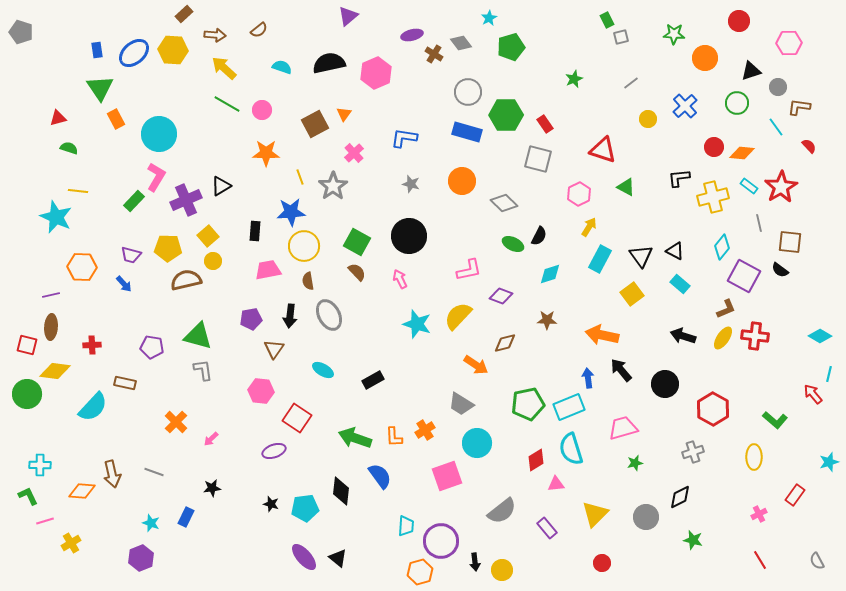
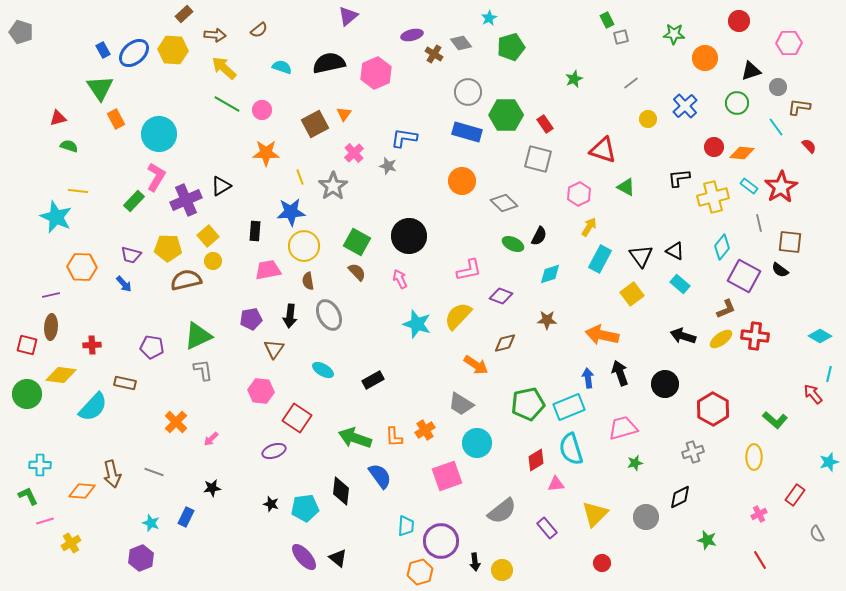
blue rectangle at (97, 50): moved 6 px right; rotated 21 degrees counterclockwise
green semicircle at (69, 148): moved 2 px up
gray star at (411, 184): moved 23 px left, 18 px up
green triangle at (198, 336): rotated 40 degrees counterclockwise
yellow ellipse at (723, 338): moved 2 px left, 1 px down; rotated 20 degrees clockwise
black arrow at (621, 370): moved 1 px left, 3 px down; rotated 20 degrees clockwise
yellow diamond at (55, 371): moved 6 px right, 4 px down
green star at (693, 540): moved 14 px right
gray semicircle at (817, 561): moved 27 px up
